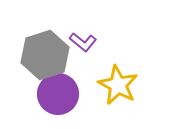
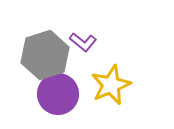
yellow star: moved 7 px left; rotated 21 degrees clockwise
